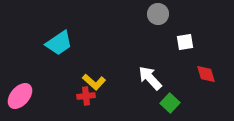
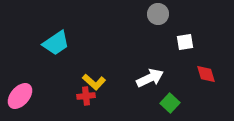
cyan trapezoid: moved 3 px left
white arrow: rotated 108 degrees clockwise
